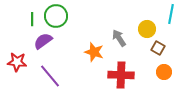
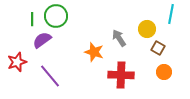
purple semicircle: moved 1 px left, 1 px up
red star: rotated 24 degrees counterclockwise
